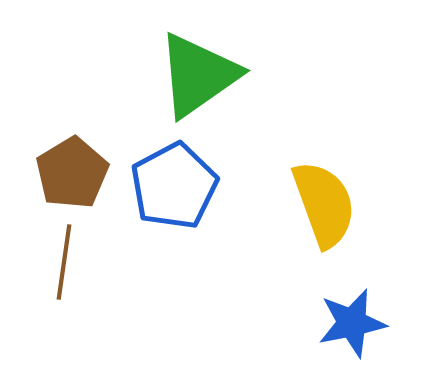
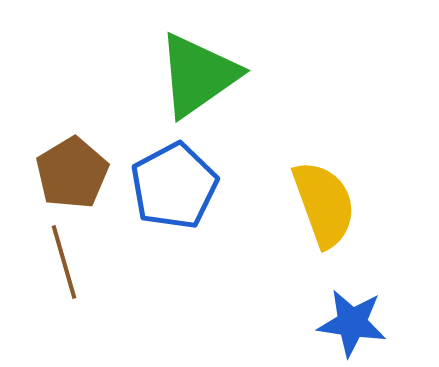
brown line: rotated 24 degrees counterclockwise
blue star: rotated 20 degrees clockwise
